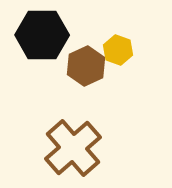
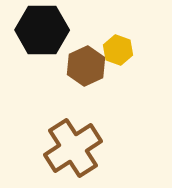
black hexagon: moved 5 px up
brown cross: rotated 8 degrees clockwise
